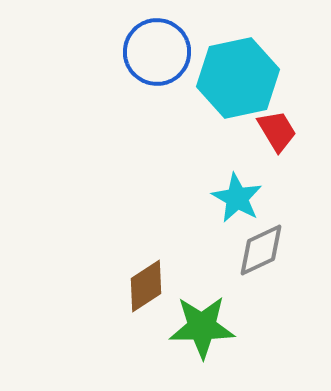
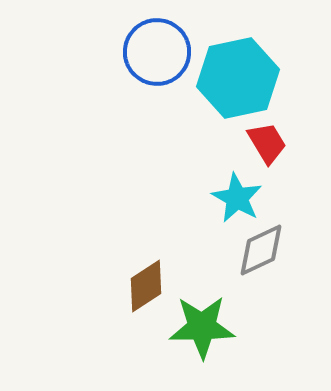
red trapezoid: moved 10 px left, 12 px down
